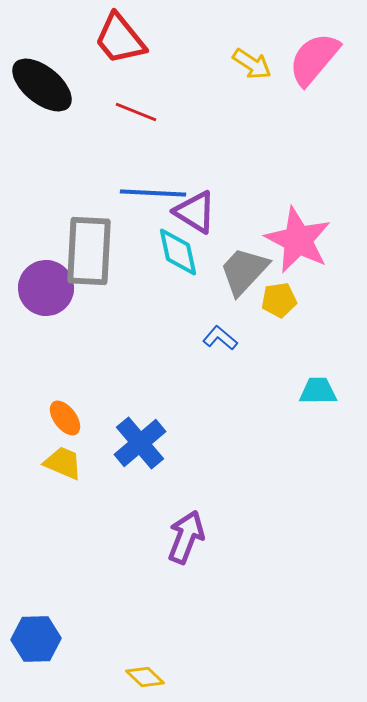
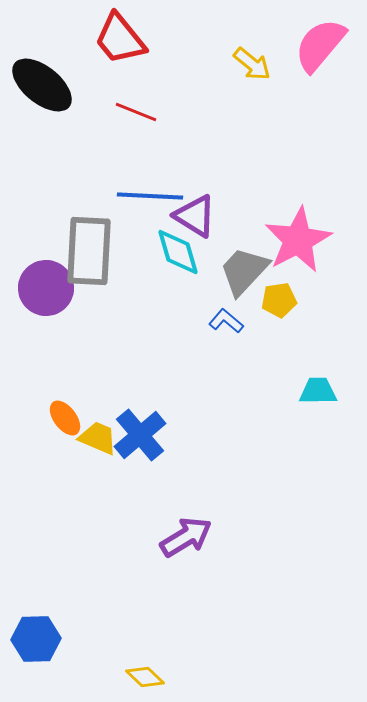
pink semicircle: moved 6 px right, 14 px up
yellow arrow: rotated 6 degrees clockwise
blue line: moved 3 px left, 3 px down
purple triangle: moved 4 px down
pink star: rotated 18 degrees clockwise
cyan diamond: rotated 4 degrees counterclockwise
blue L-shape: moved 6 px right, 17 px up
blue cross: moved 8 px up
yellow trapezoid: moved 35 px right, 25 px up
purple arrow: rotated 38 degrees clockwise
